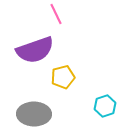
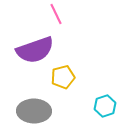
gray ellipse: moved 3 px up
